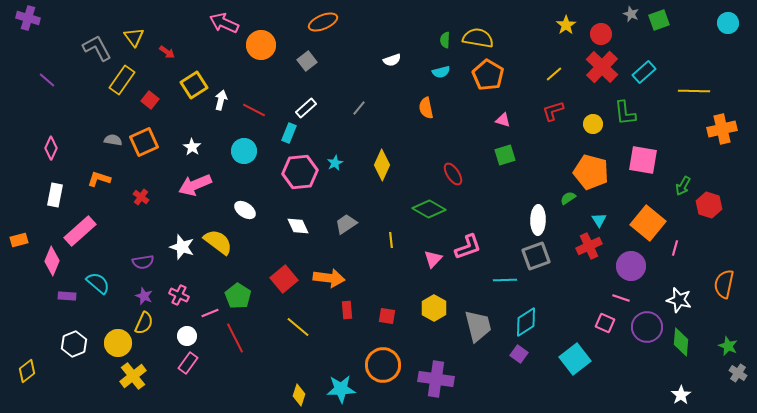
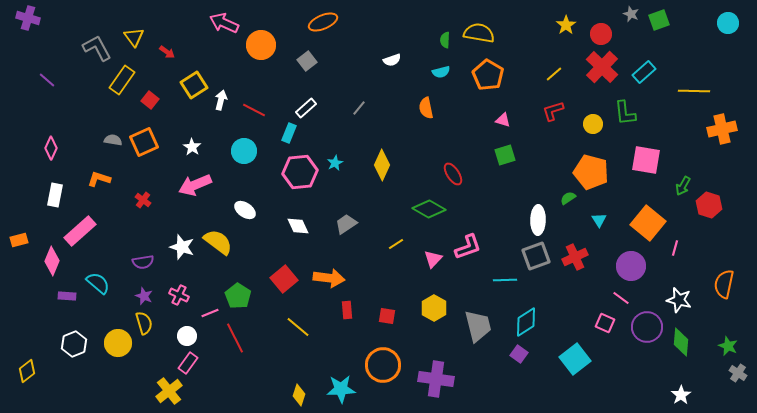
yellow semicircle at (478, 38): moved 1 px right, 5 px up
pink square at (643, 160): moved 3 px right
red cross at (141, 197): moved 2 px right, 3 px down
yellow line at (391, 240): moved 5 px right, 4 px down; rotated 63 degrees clockwise
red cross at (589, 246): moved 14 px left, 11 px down
pink line at (621, 298): rotated 18 degrees clockwise
yellow semicircle at (144, 323): rotated 40 degrees counterclockwise
yellow cross at (133, 376): moved 36 px right, 15 px down
